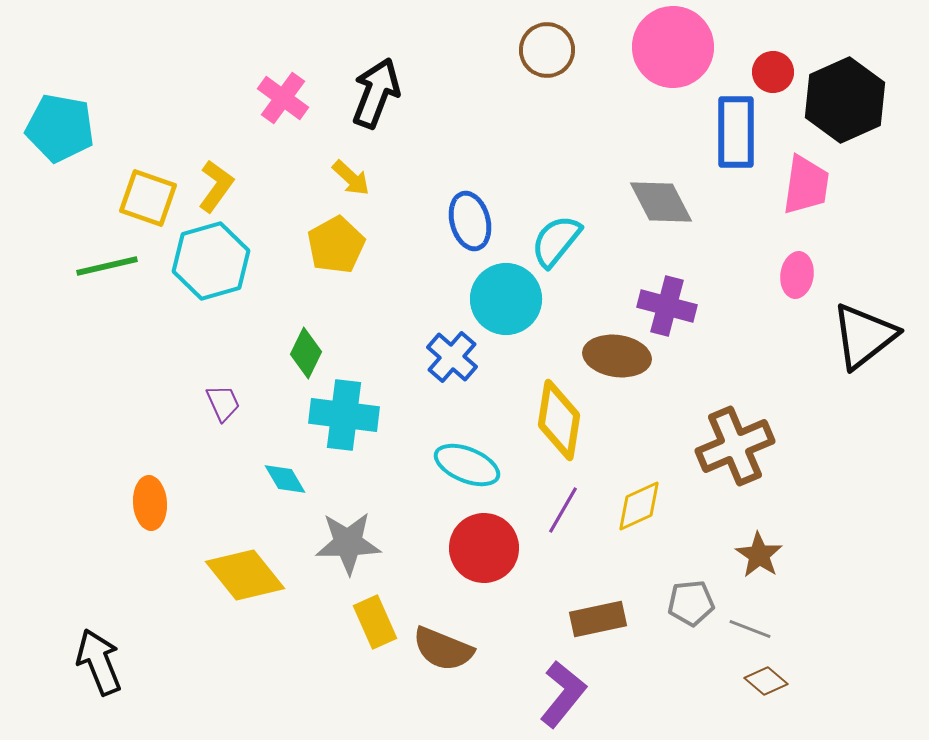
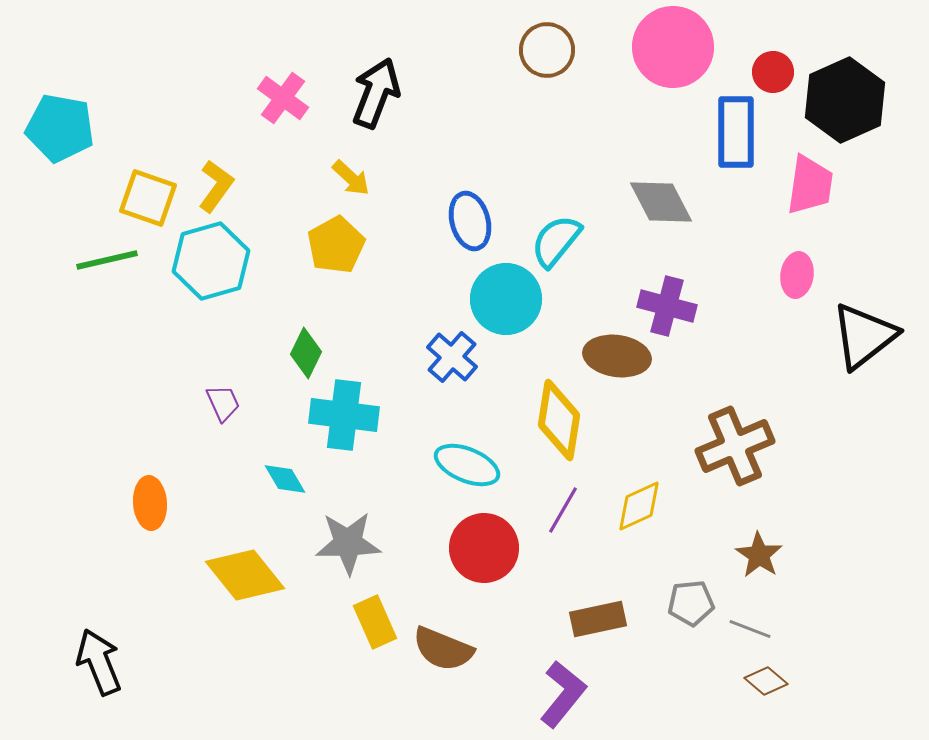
pink trapezoid at (806, 185): moved 4 px right
green line at (107, 266): moved 6 px up
